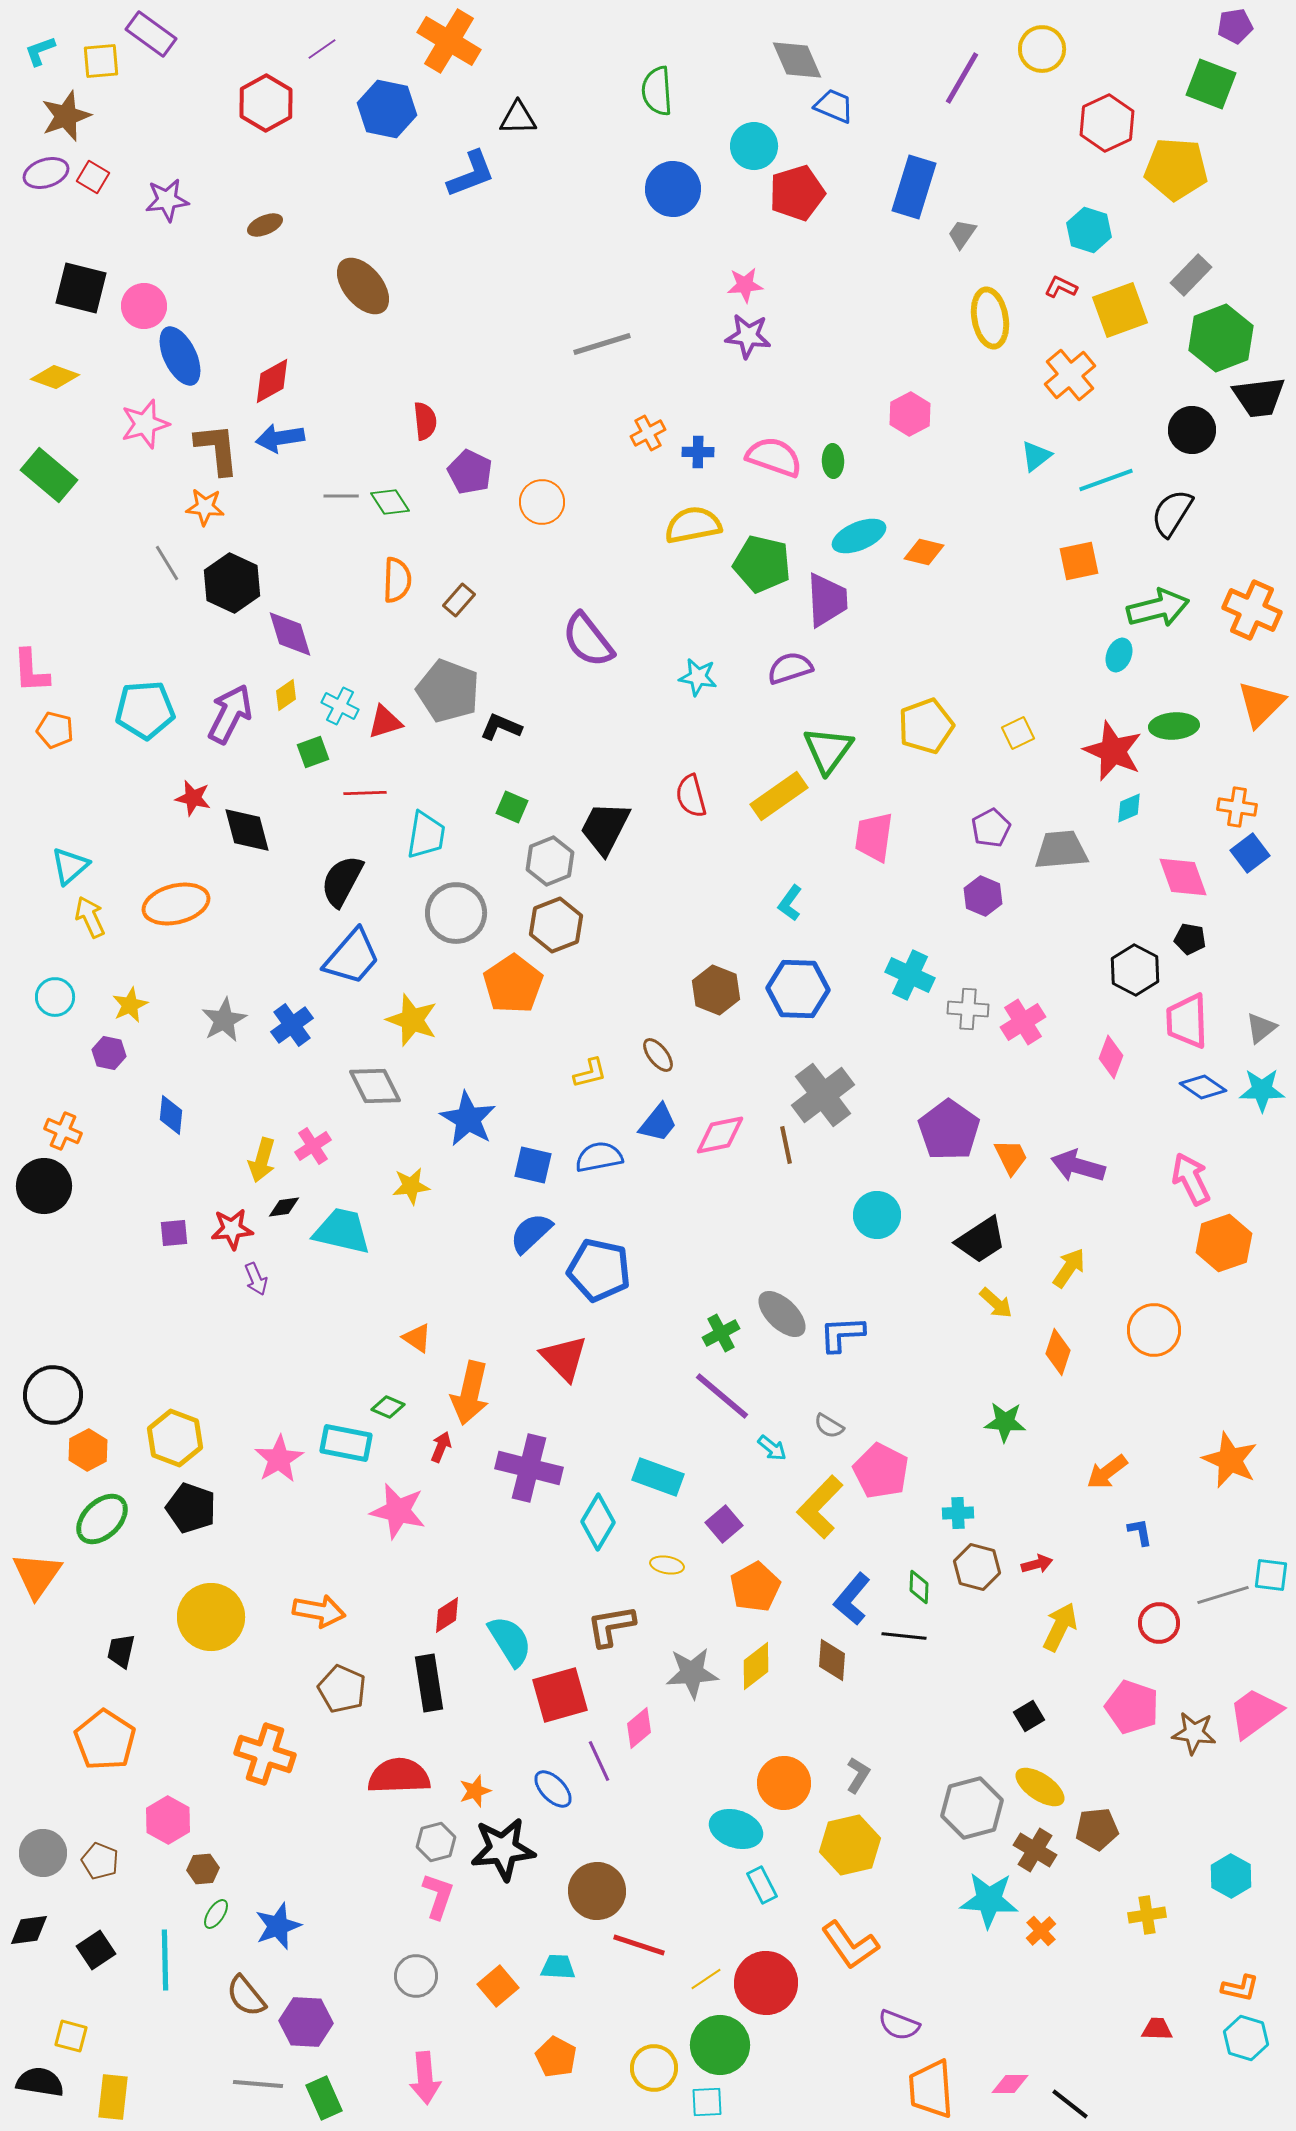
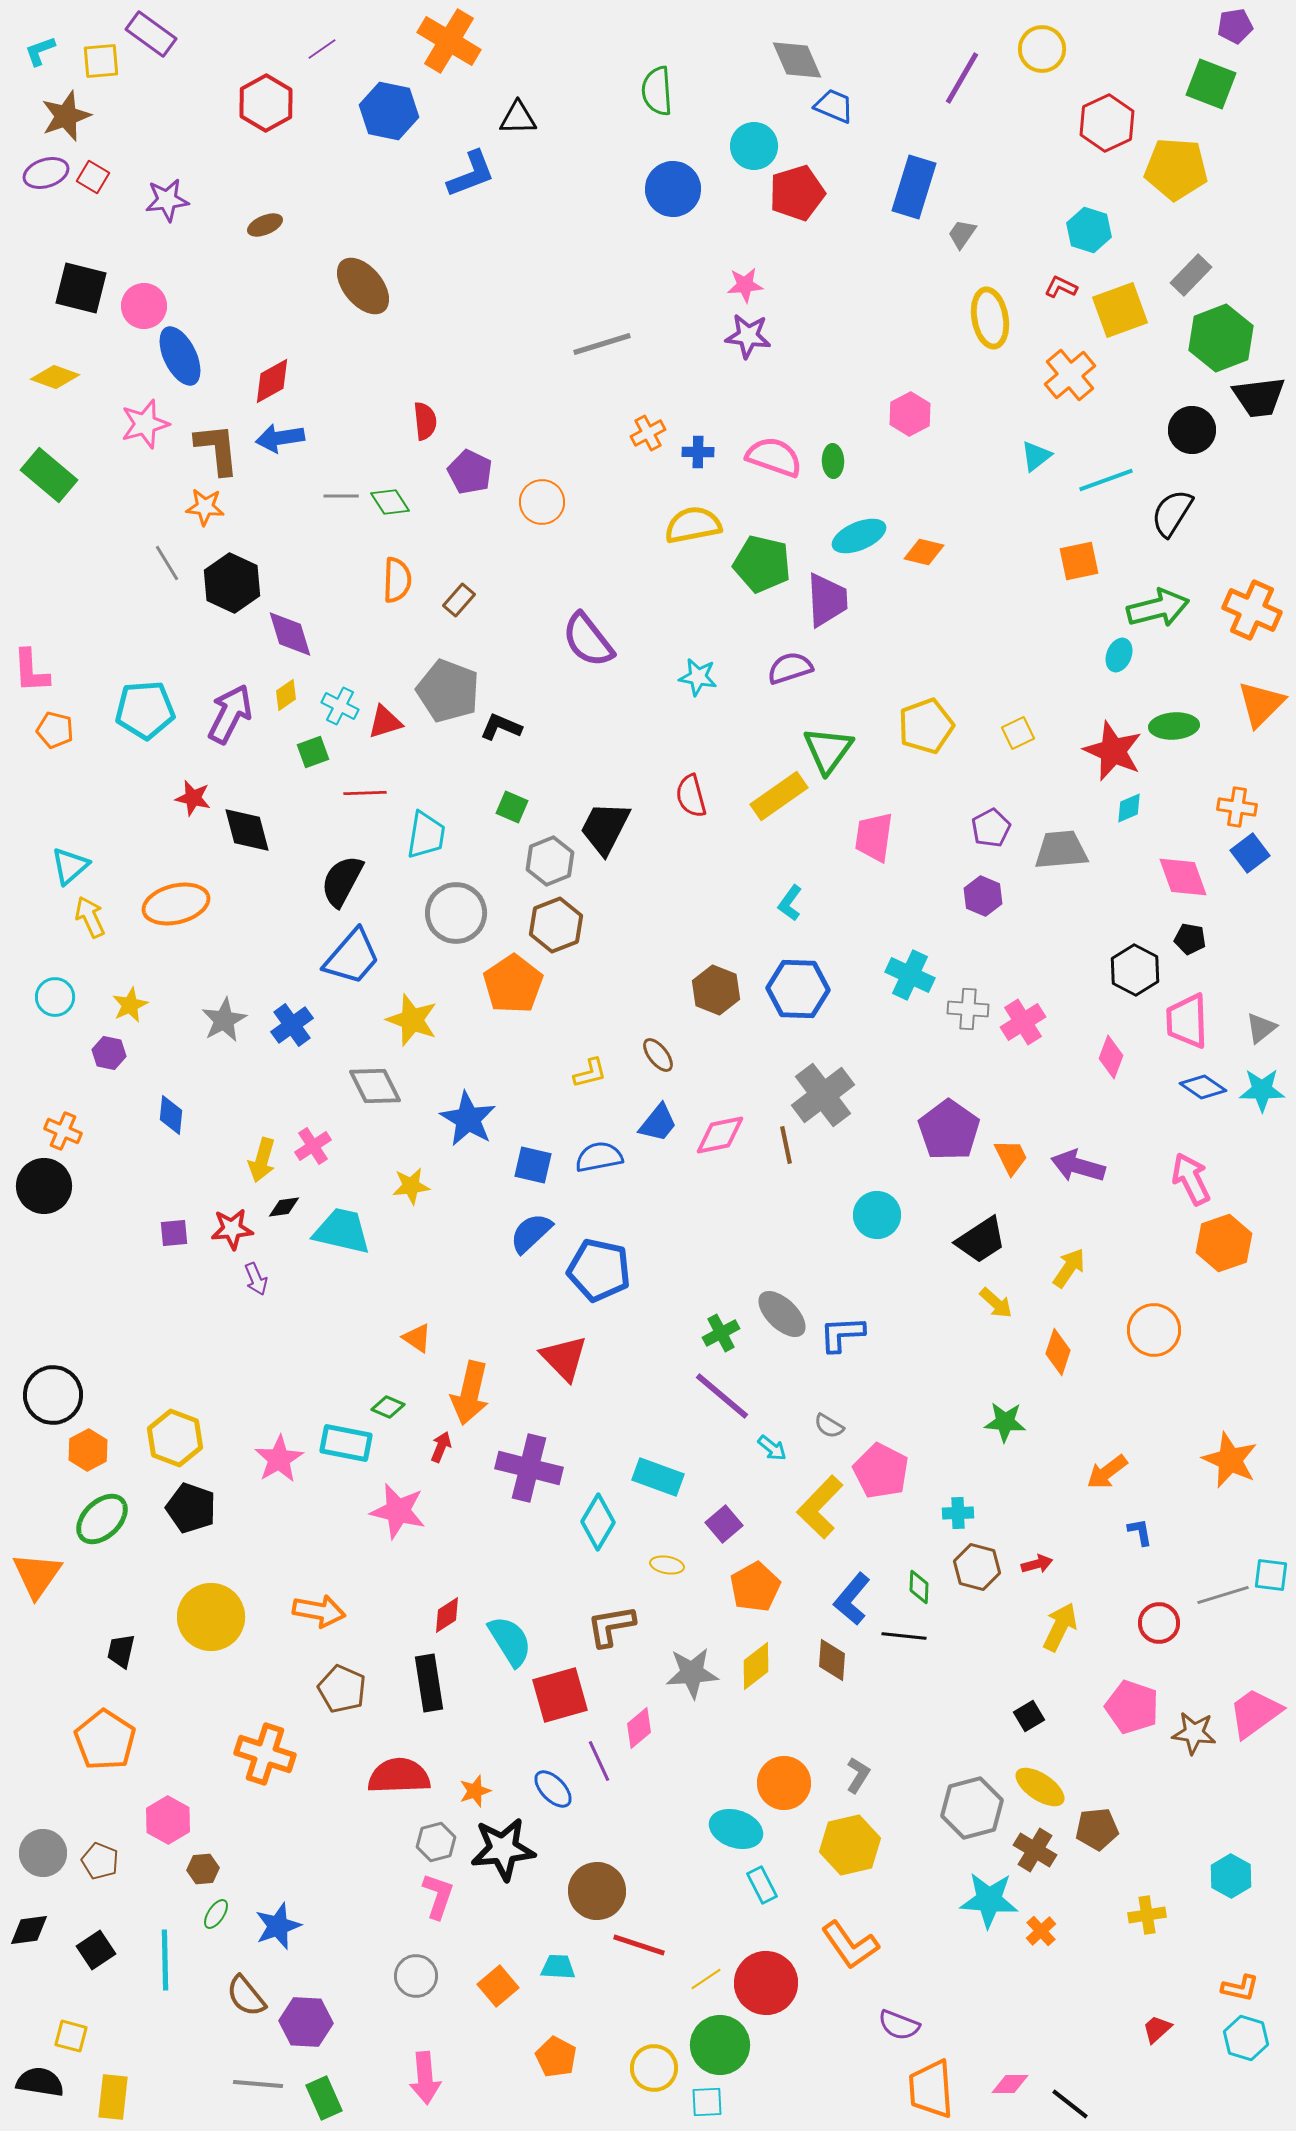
blue hexagon at (387, 109): moved 2 px right, 2 px down
red trapezoid at (1157, 2029): rotated 44 degrees counterclockwise
